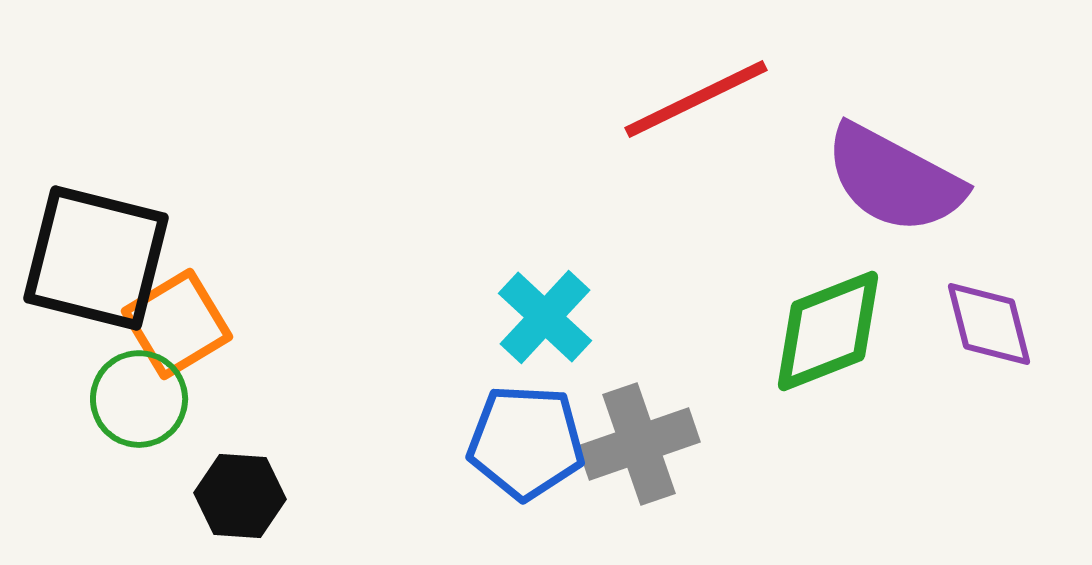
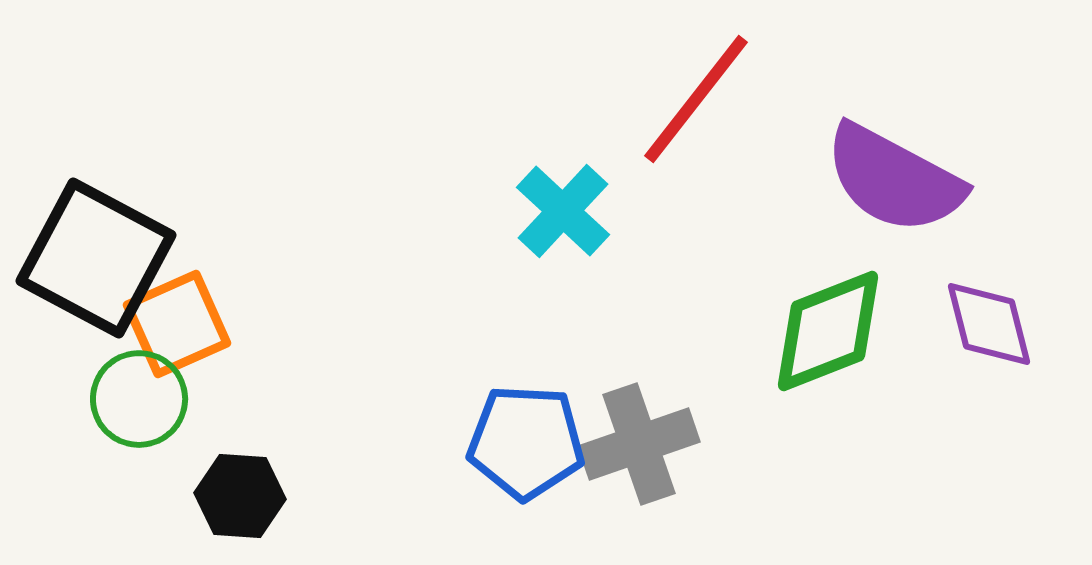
red line: rotated 26 degrees counterclockwise
black square: rotated 14 degrees clockwise
cyan cross: moved 18 px right, 106 px up
orange square: rotated 7 degrees clockwise
